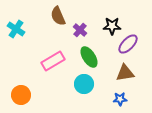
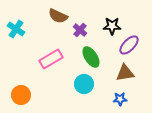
brown semicircle: rotated 42 degrees counterclockwise
purple ellipse: moved 1 px right, 1 px down
green ellipse: moved 2 px right
pink rectangle: moved 2 px left, 2 px up
